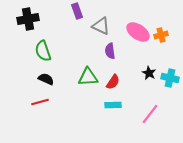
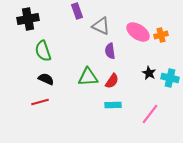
red semicircle: moved 1 px left, 1 px up
